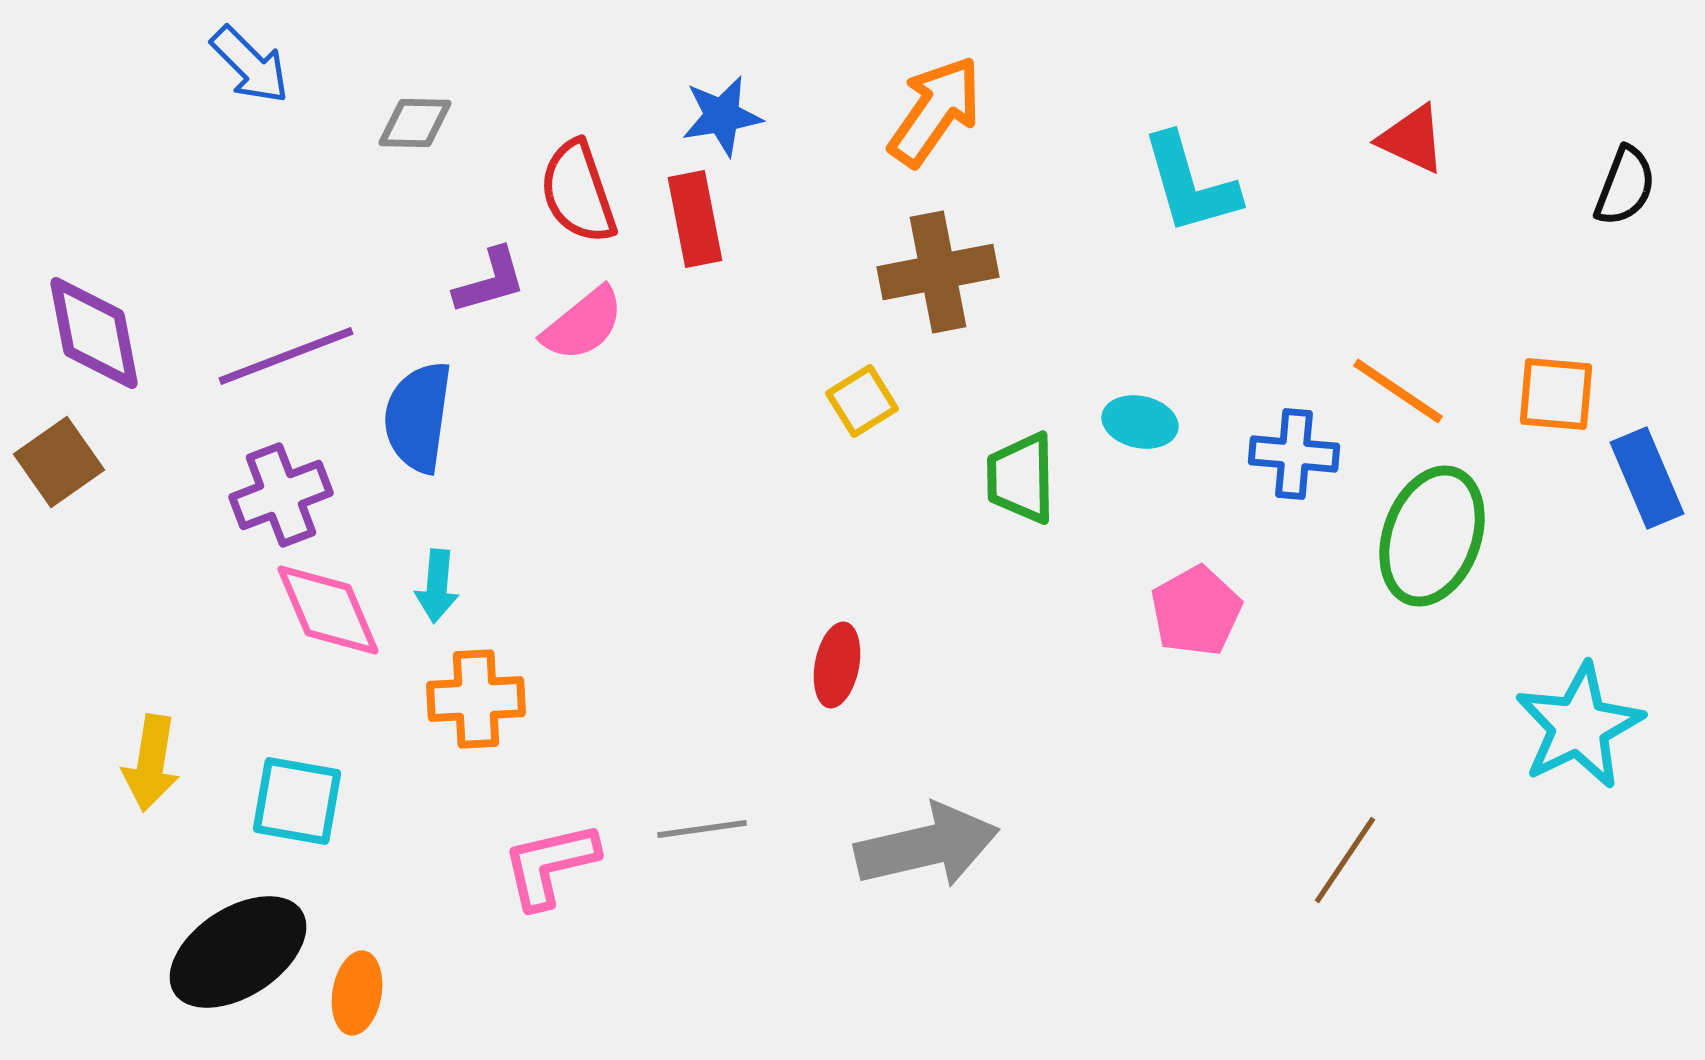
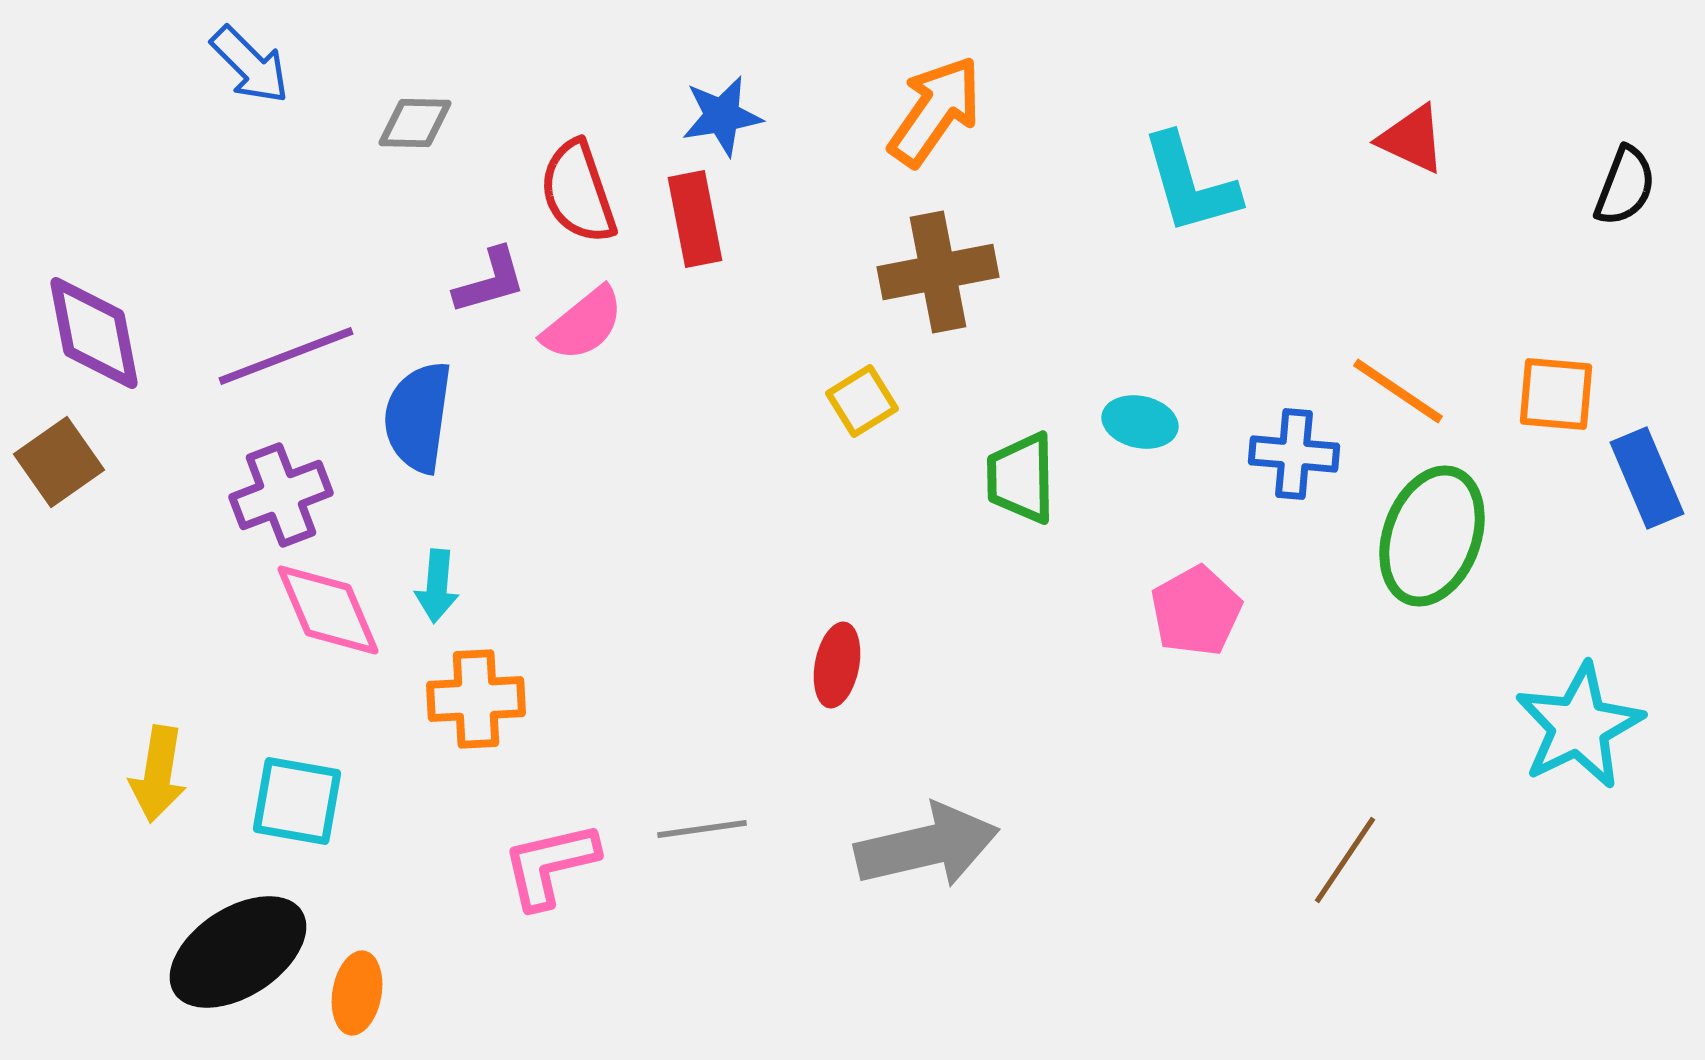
yellow arrow: moved 7 px right, 11 px down
